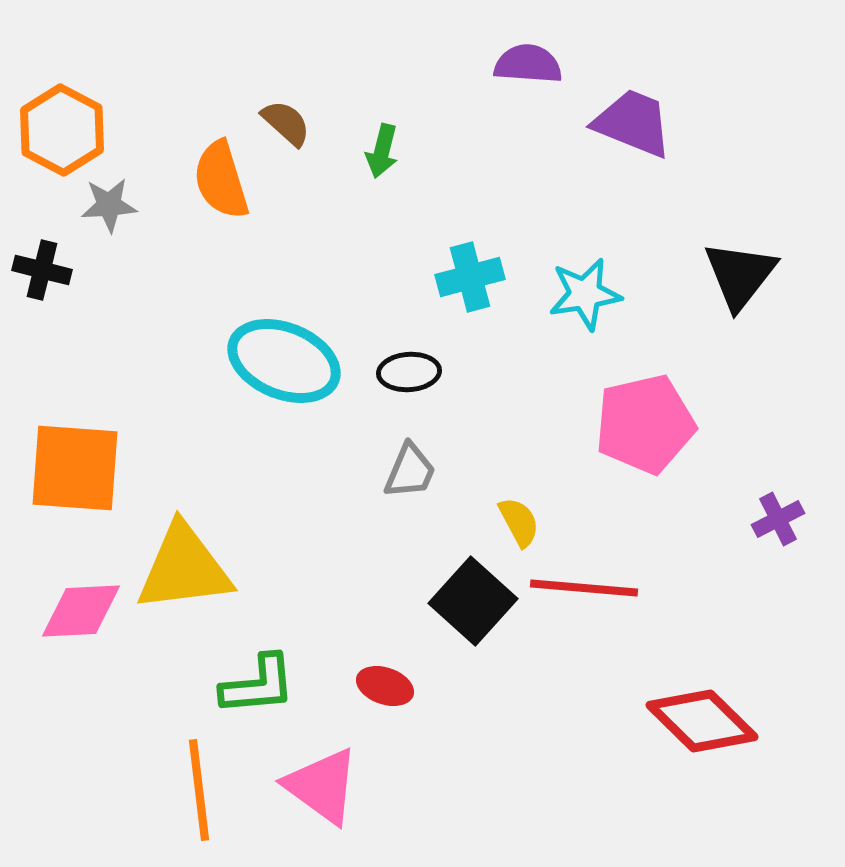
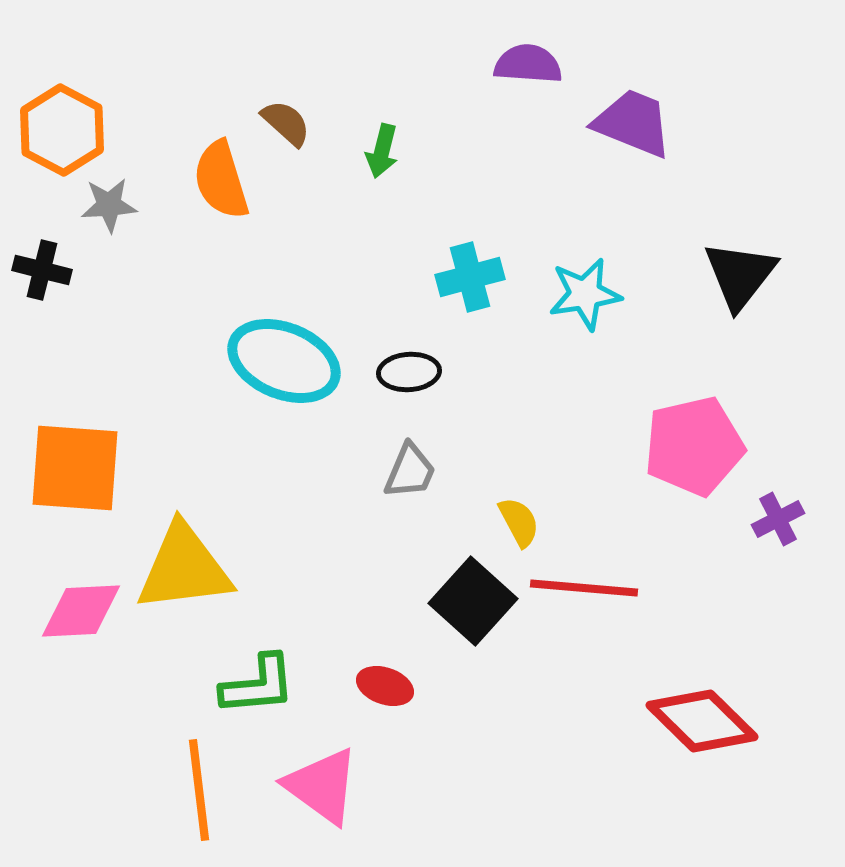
pink pentagon: moved 49 px right, 22 px down
